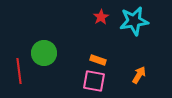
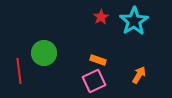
cyan star: rotated 24 degrees counterclockwise
pink square: rotated 35 degrees counterclockwise
